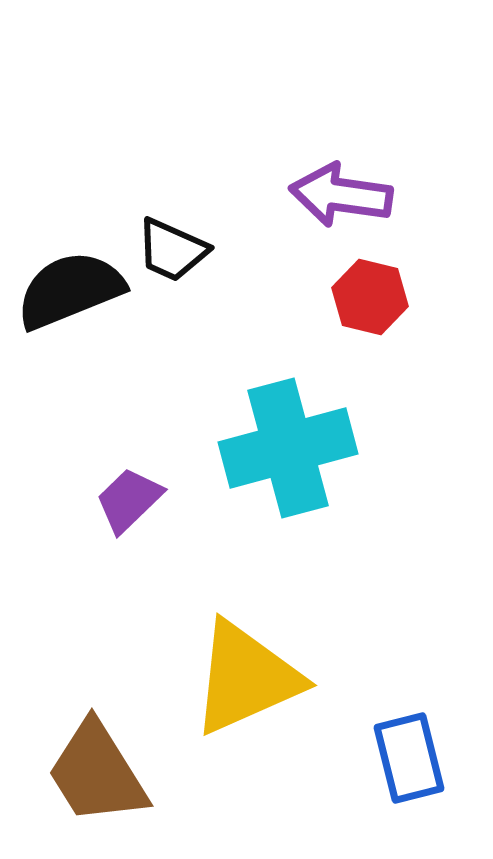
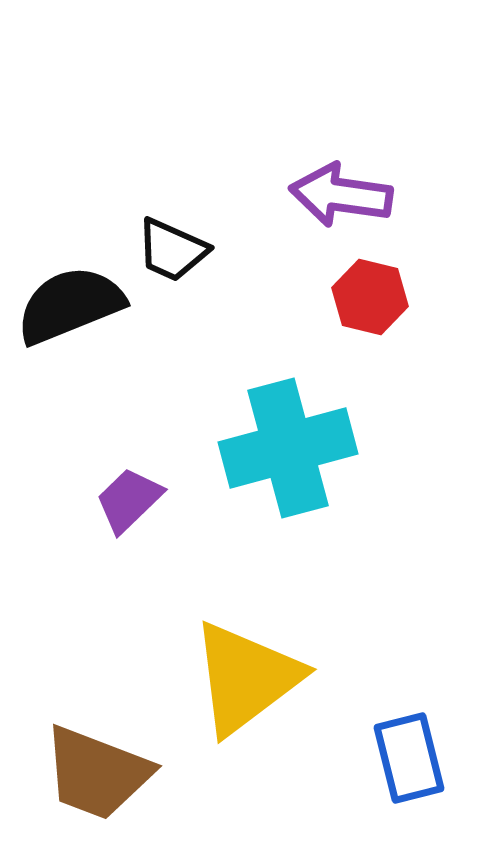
black semicircle: moved 15 px down
yellow triangle: rotated 13 degrees counterclockwise
brown trapezoid: rotated 37 degrees counterclockwise
